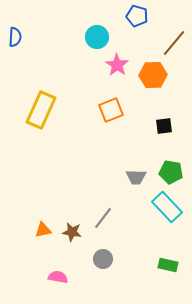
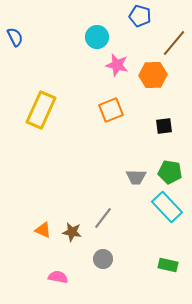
blue pentagon: moved 3 px right
blue semicircle: rotated 30 degrees counterclockwise
pink star: rotated 20 degrees counterclockwise
green pentagon: moved 1 px left
orange triangle: rotated 36 degrees clockwise
